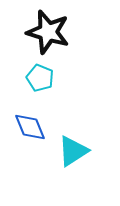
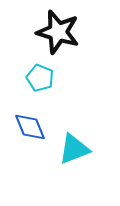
black star: moved 10 px right
cyan triangle: moved 1 px right, 2 px up; rotated 12 degrees clockwise
